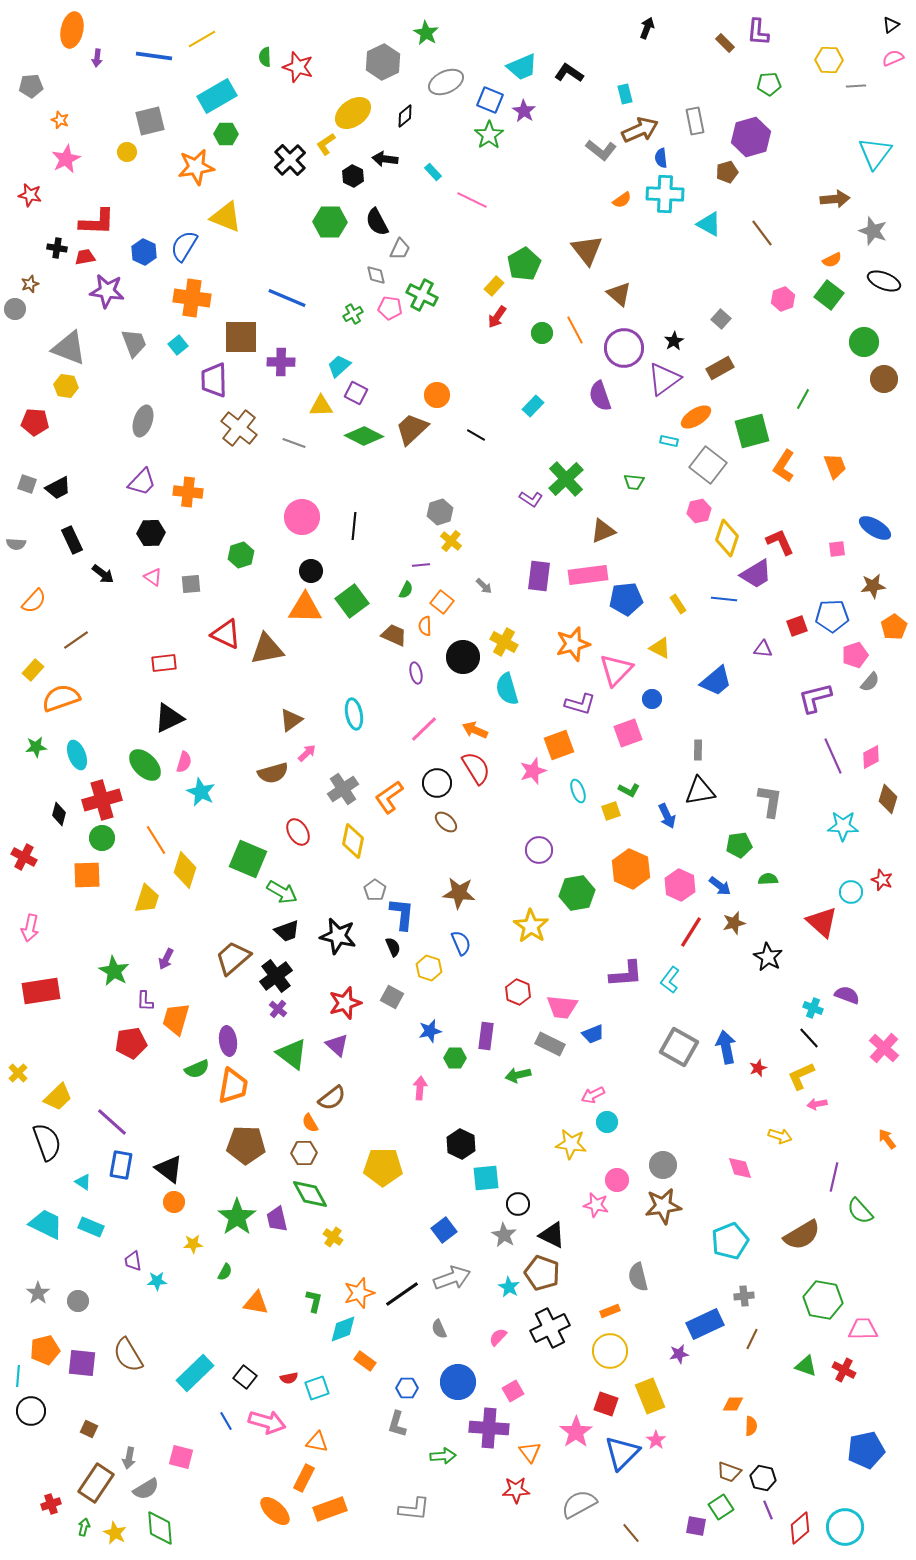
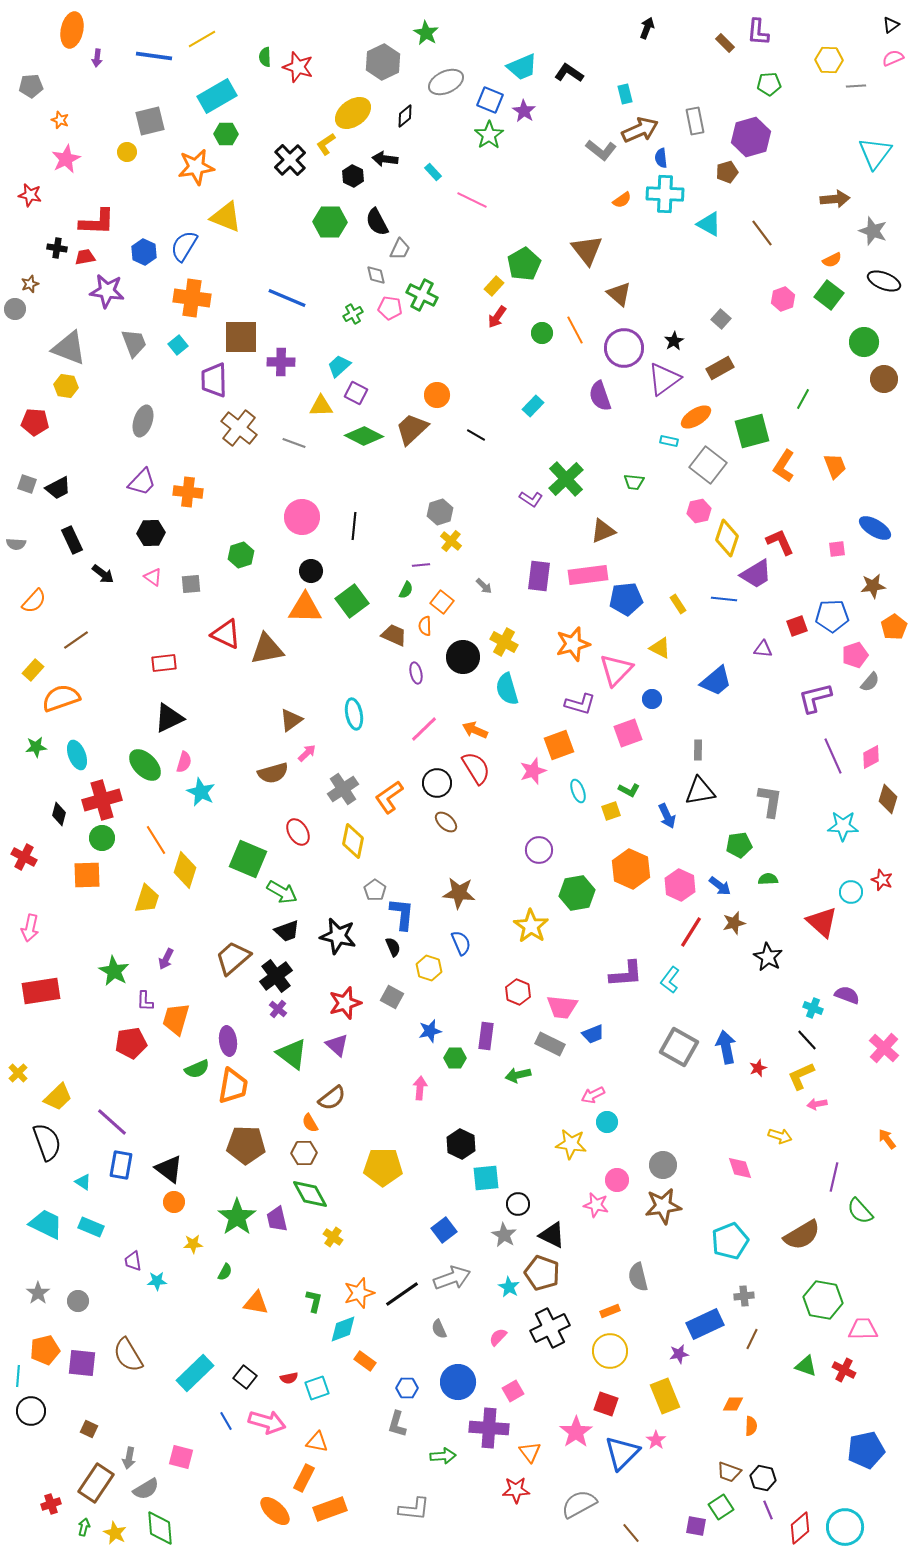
black line at (809, 1038): moved 2 px left, 2 px down
yellow rectangle at (650, 1396): moved 15 px right
